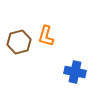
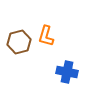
blue cross: moved 8 px left
